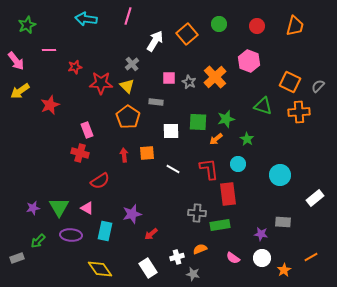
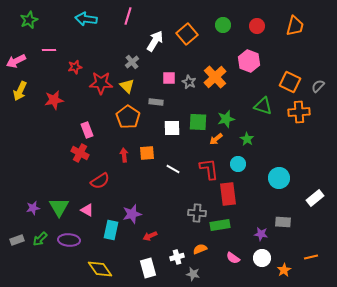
green circle at (219, 24): moved 4 px right, 1 px down
green star at (27, 25): moved 2 px right, 5 px up
pink arrow at (16, 61): rotated 102 degrees clockwise
gray cross at (132, 64): moved 2 px up
yellow arrow at (20, 91): rotated 30 degrees counterclockwise
red star at (50, 105): moved 4 px right, 5 px up; rotated 12 degrees clockwise
white square at (171, 131): moved 1 px right, 3 px up
red cross at (80, 153): rotated 12 degrees clockwise
cyan circle at (280, 175): moved 1 px left, 3 px down
pink triangle at (87, 208): moved 2 px down
cyan rectangle at (105, 231): moved 6 px right, 1 px up
red arrow at (151, 234): moved 1 px left, 2 px down; rotated 16 degrees clockwise
purple ellipse at (71, 235): moved 2 px left, 5 px down
green arrow at (38, 241): moved 2 px right, 2 px up
orange line at (311, 257): rotated 16 degrees clockwise
gray rectangle at (17, 258): moved 18 px up
white rectangle at (148, 268): rotated 18 degrees clockwise
